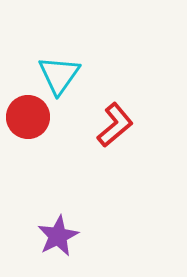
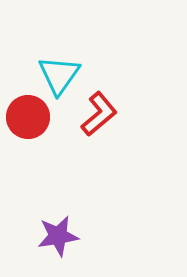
red L-shape: moved 16 px left, 11 px up
purple star: rotated 18 degrees clockwise
